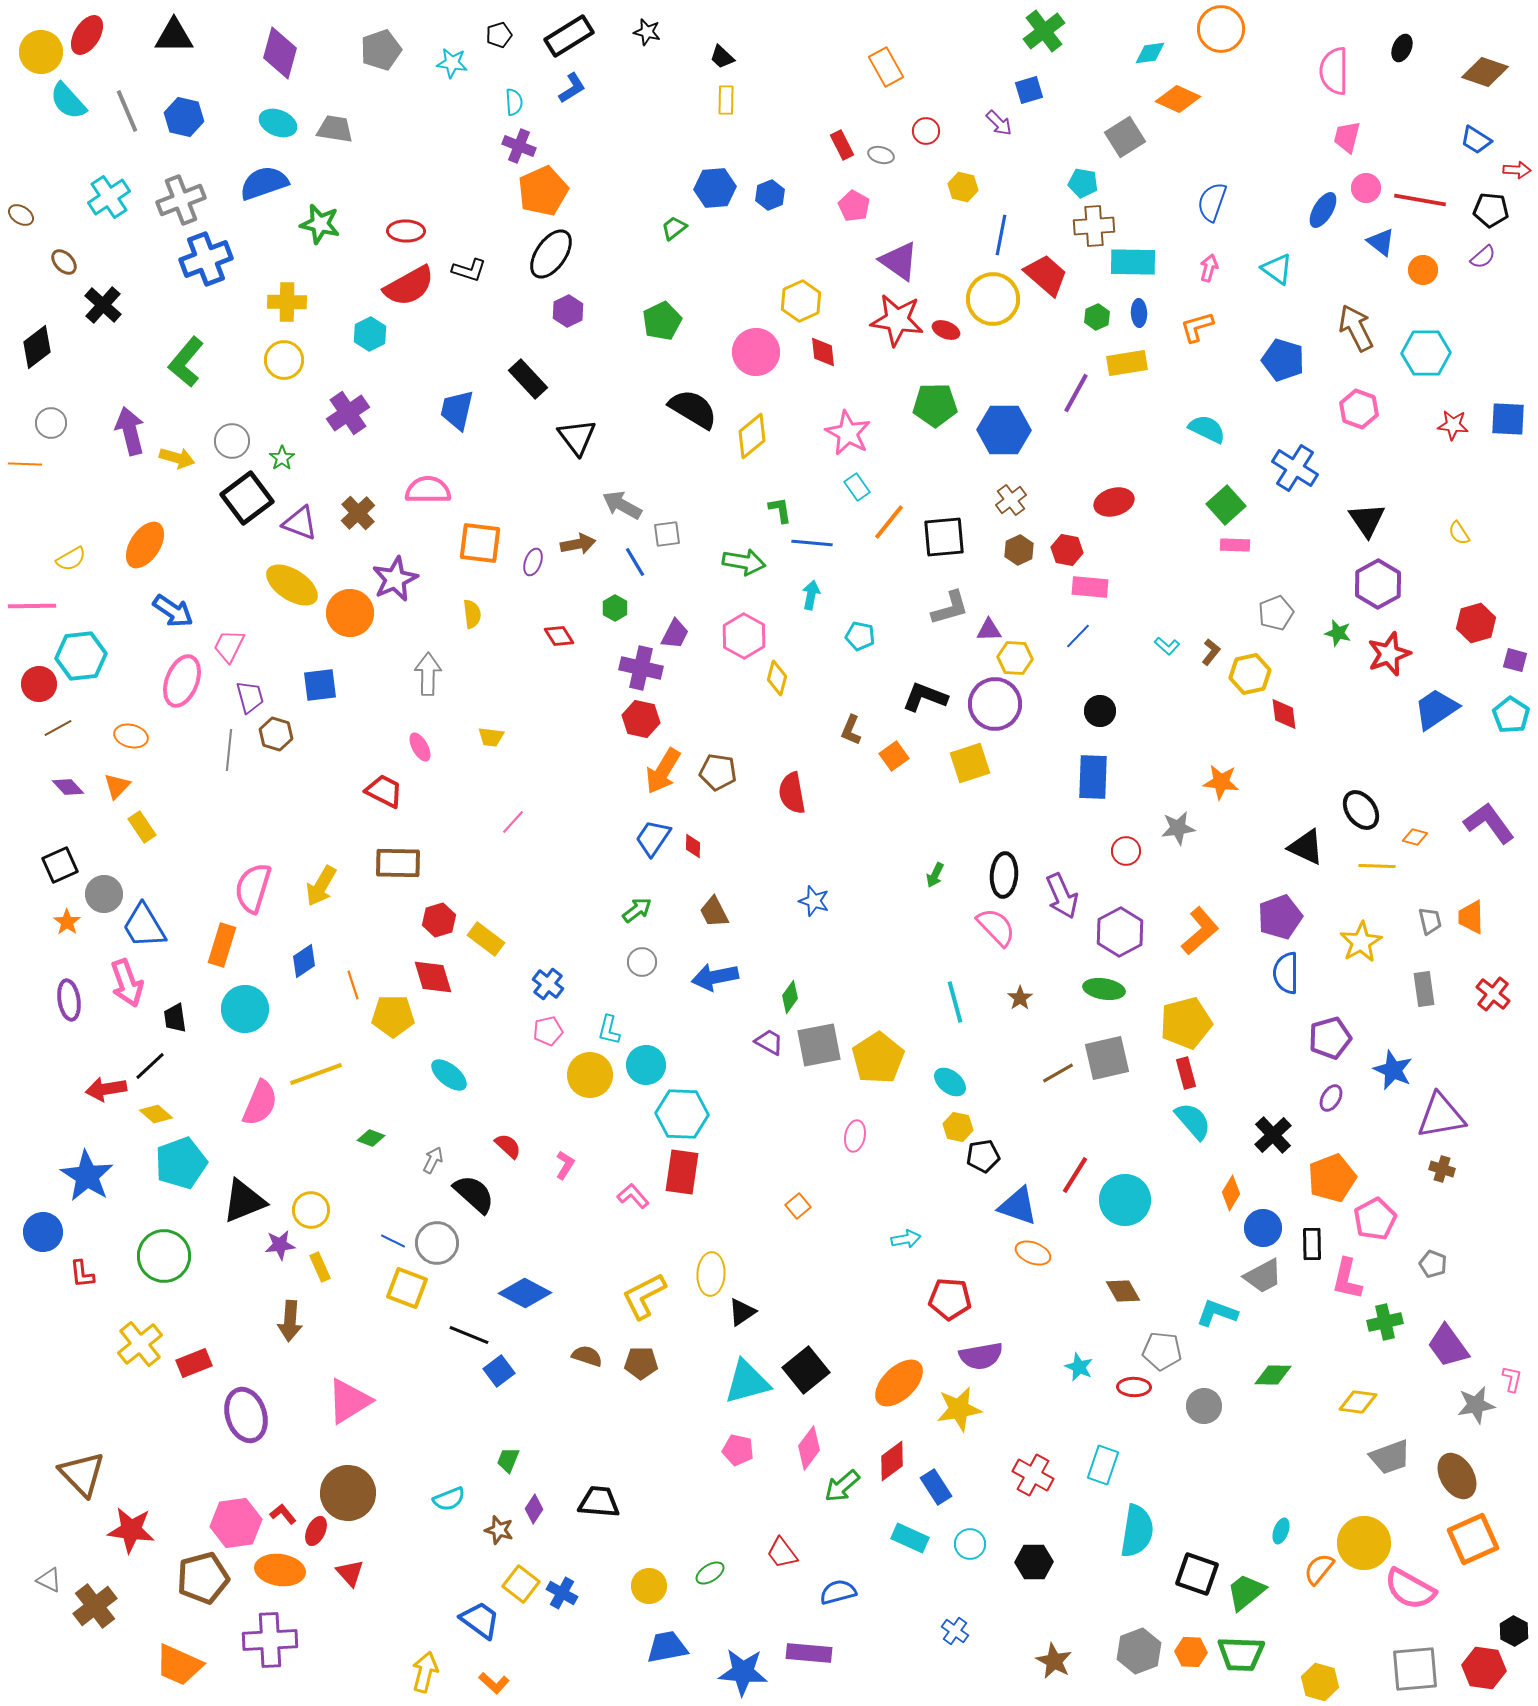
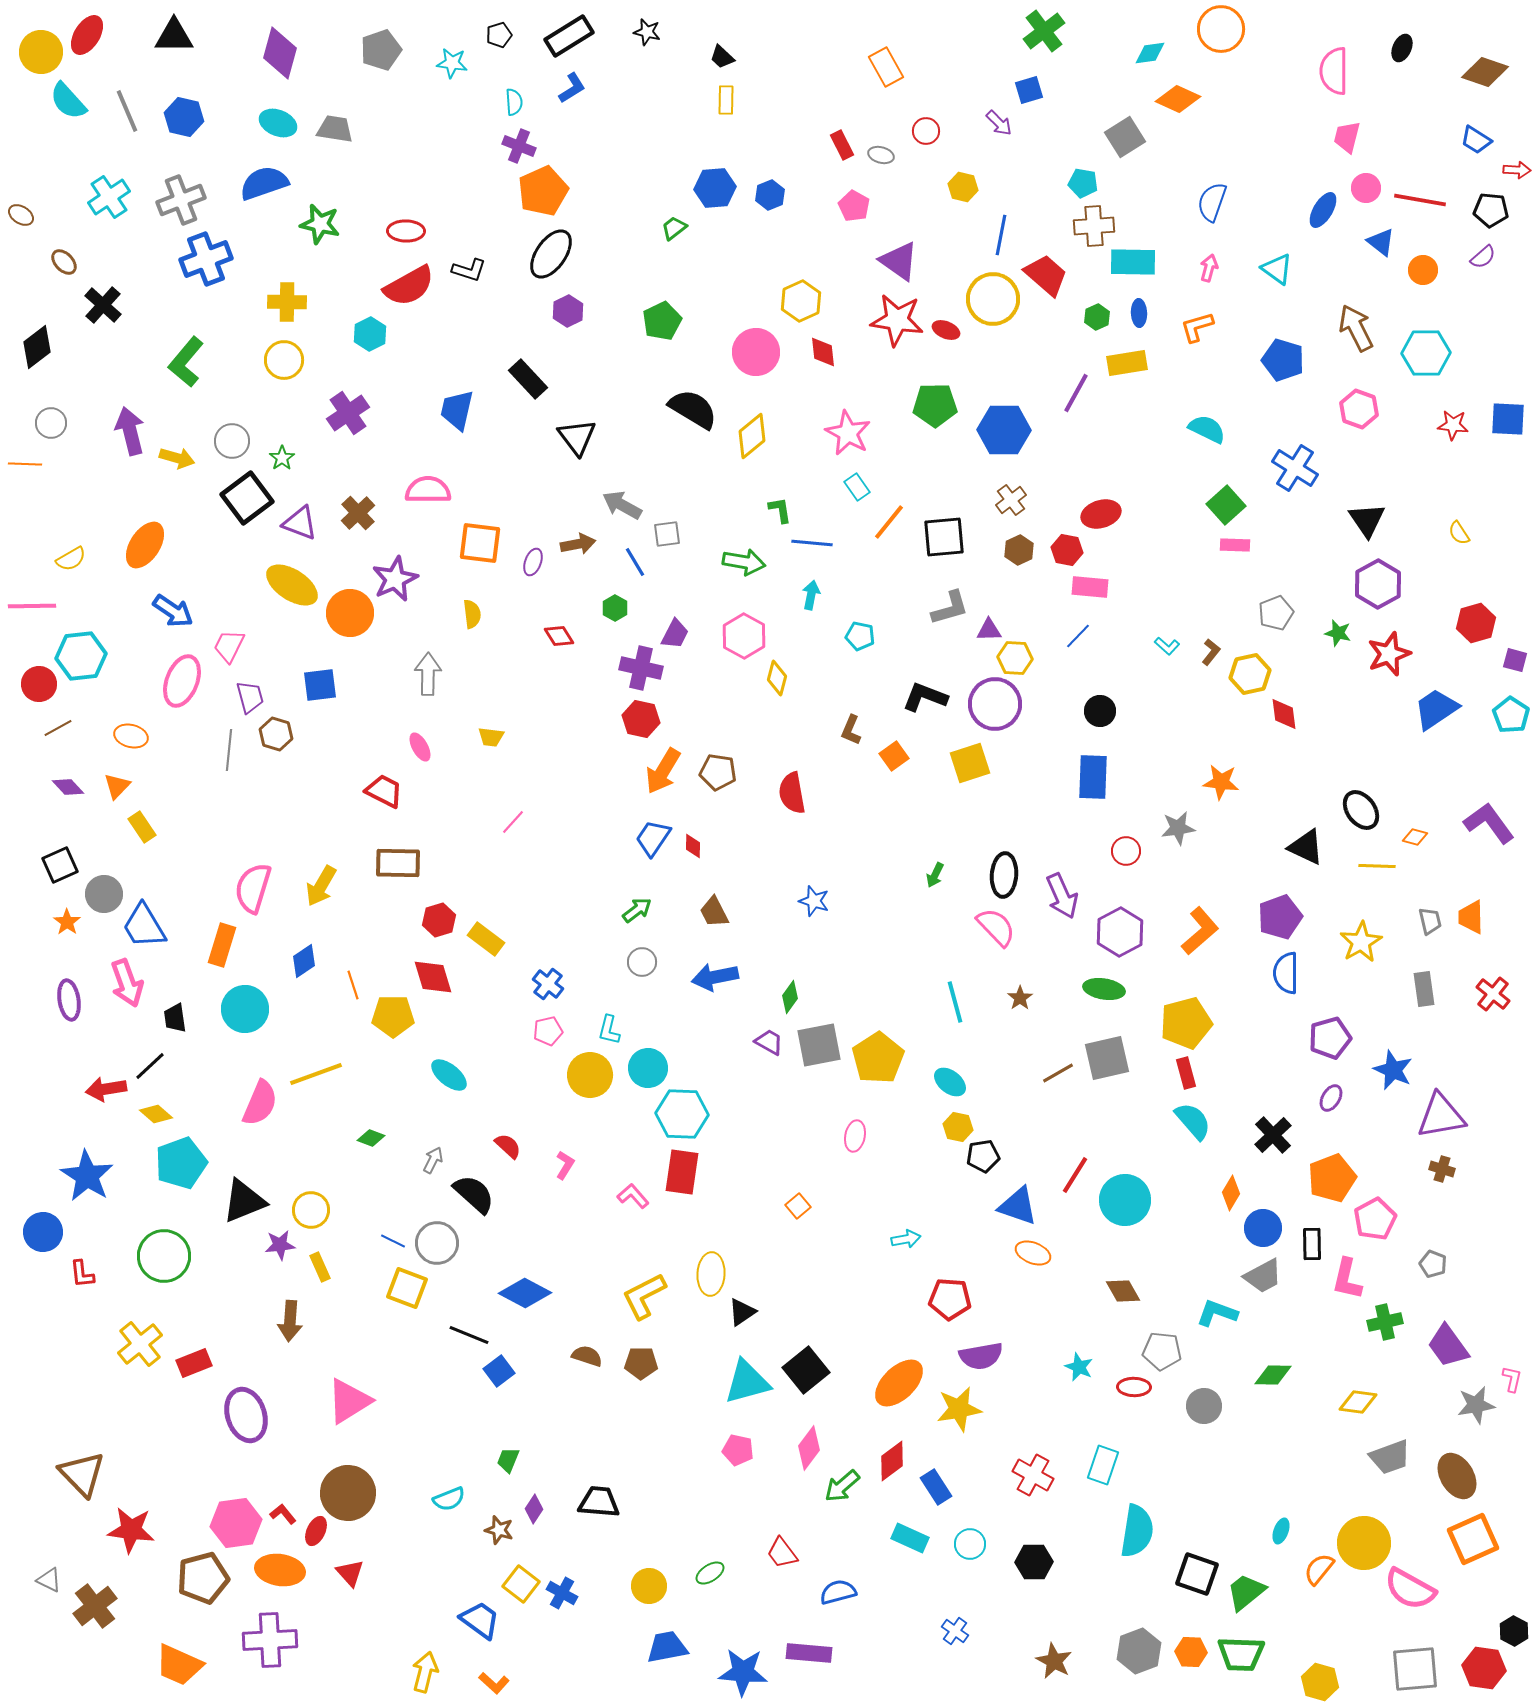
red ellipse at (1114, 502): moved 13 px left, 12 px down
cyan circle at (646, 1065): moved 2 px right, 3 px down
